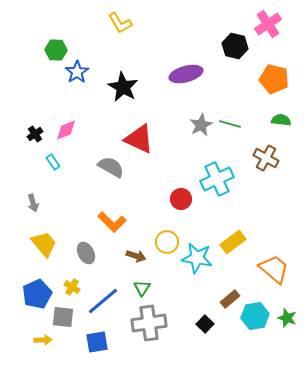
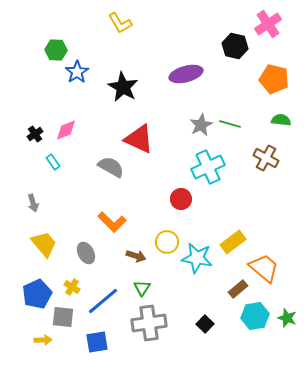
cyan cross: moved 9 px left, 12 px up
orange trapezoid: moved 10 px left, 1 px up
brown rectangle: moved 8 px right, 10 px up
